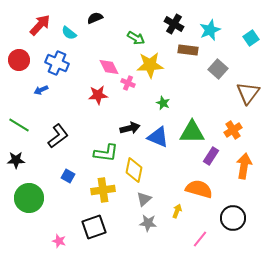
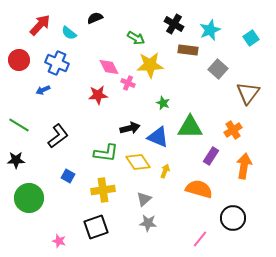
blue arrow: moved 2 px right
green triangle: moved 2 px left, 5 px up
yellow diamond: moved 4 px right, 8 px up; rotated 45 degrees counterclockwise
yellow arrow: moved 12 px left, 40 px up
black square: moved 2 px right
